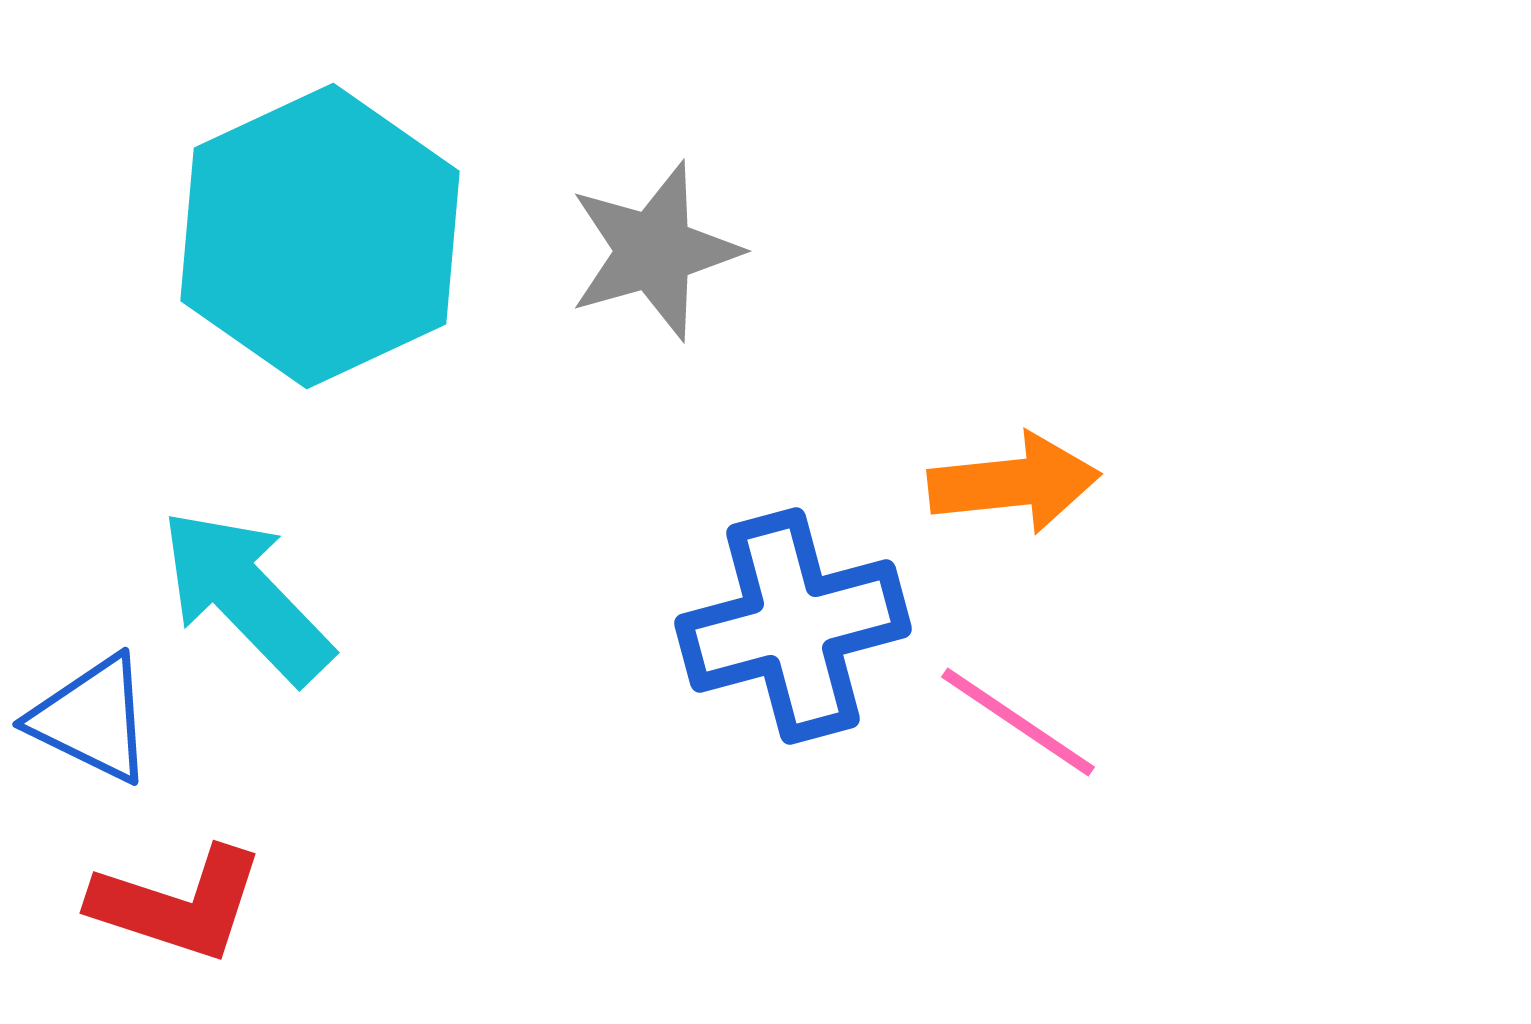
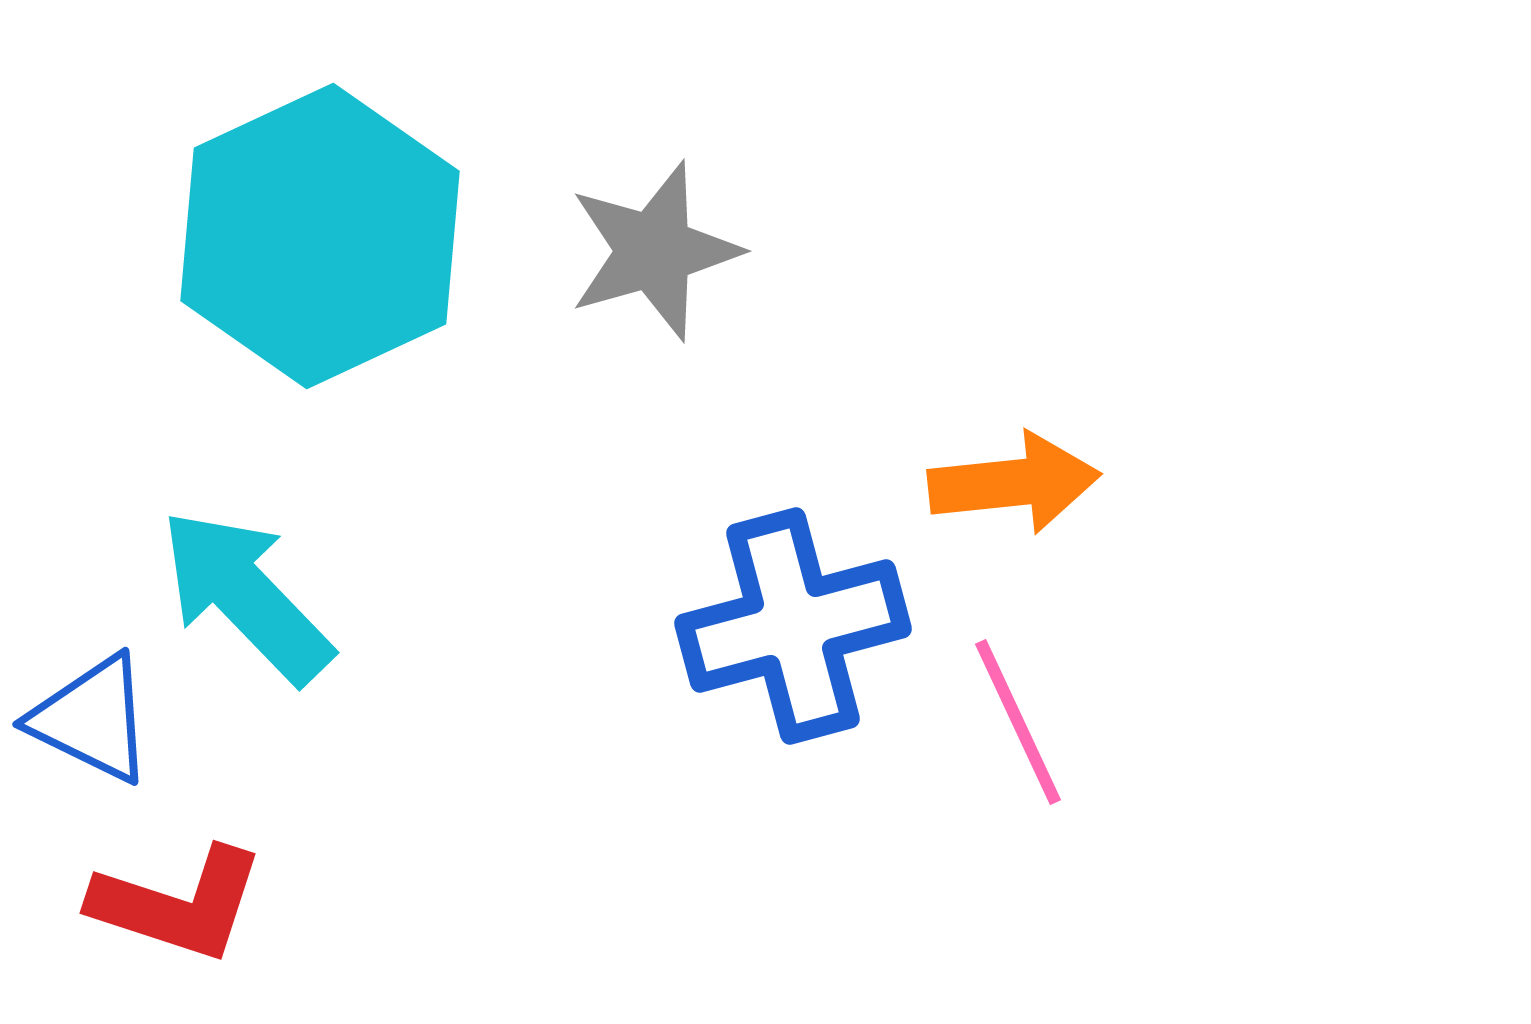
pink line: rotated 31 degrees clockwise
